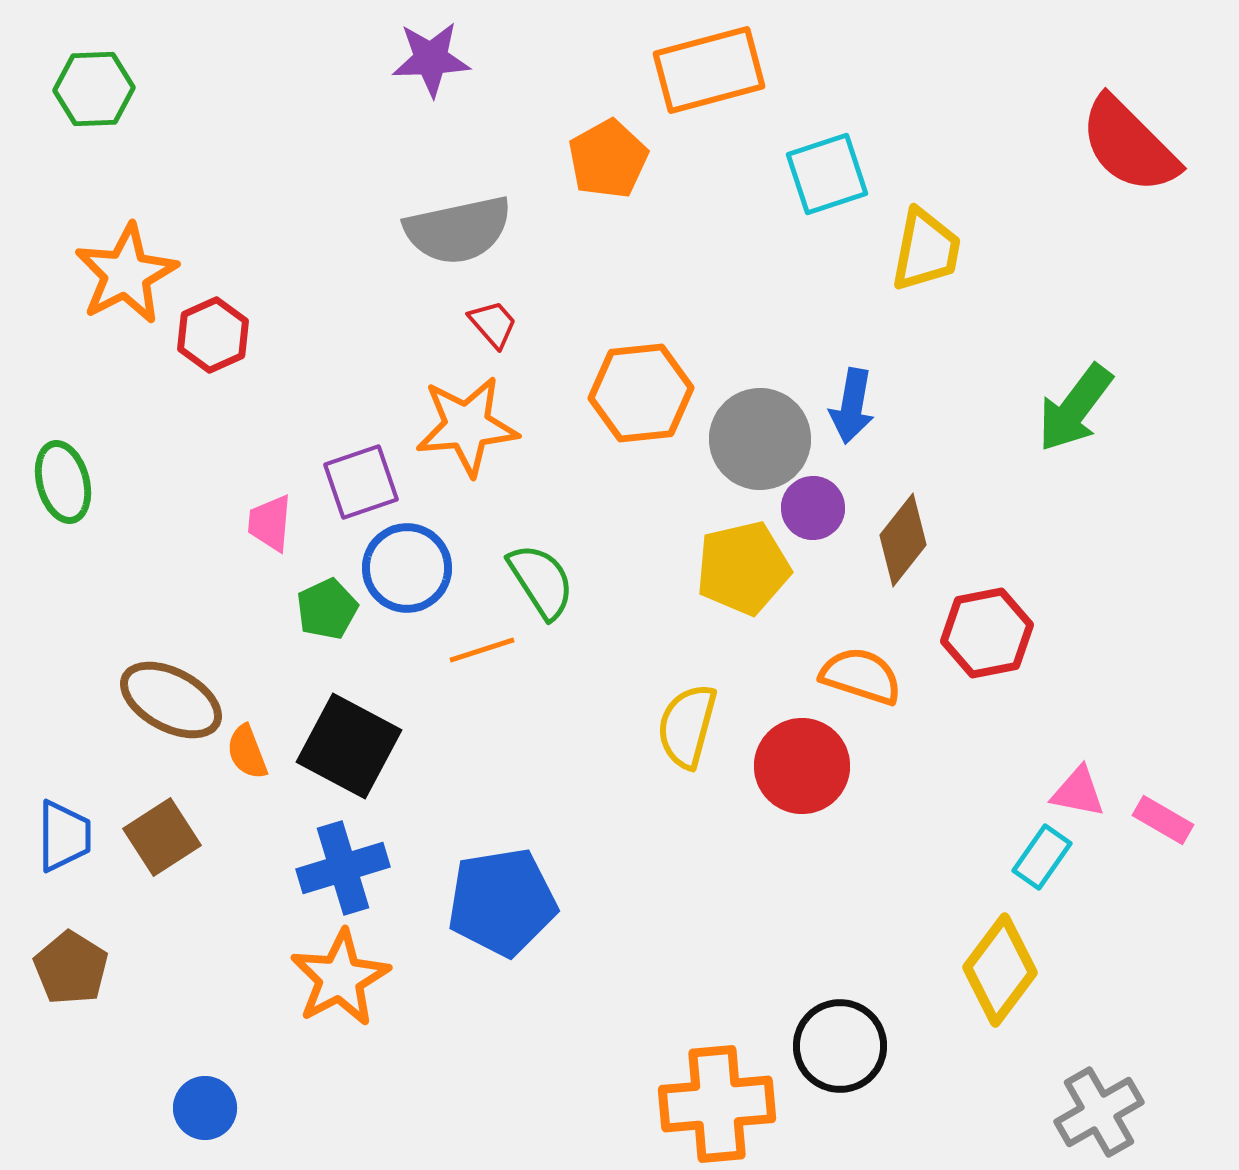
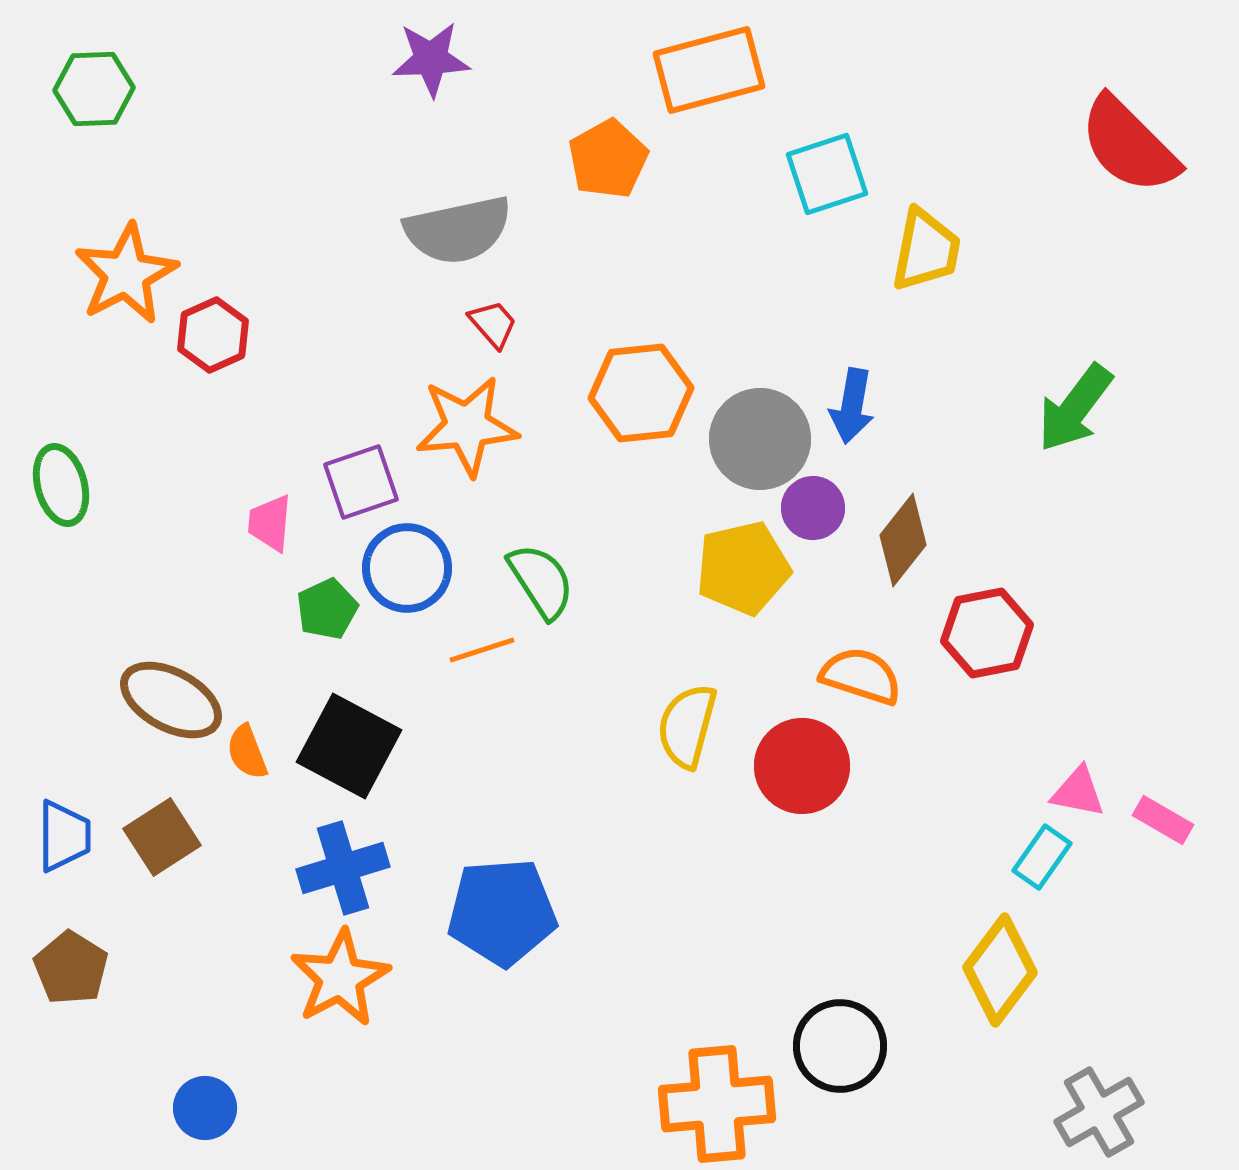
green ellipse at (63, 482): moved 2 px left, 3 px down
blue pentagon at (502, 902): moved 10 px down; rotated 5 degrees clockwise
